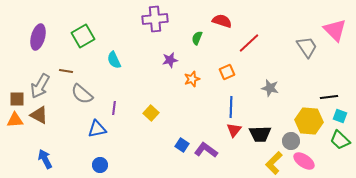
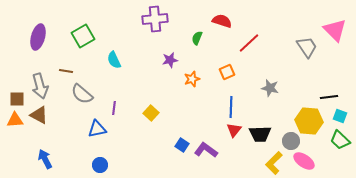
gray arrow: rotated 45 degrees counterclockwise
